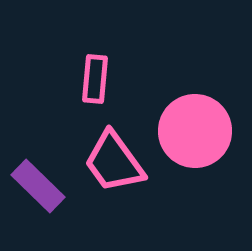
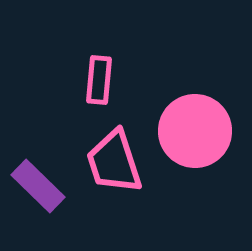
pink rectangle: moved 4 px right, 1 px down
pink trapezoid: rotated 18 degrees clockwise
